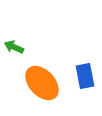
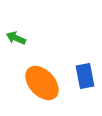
green arrow: moved 2 px right, 9 px up
